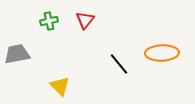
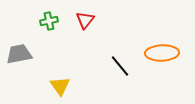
gray trapezoid: moved 2 px right
black line: moved 1 px right, 2 px down
yellow triangle: rotated 10 degrees clockwise
